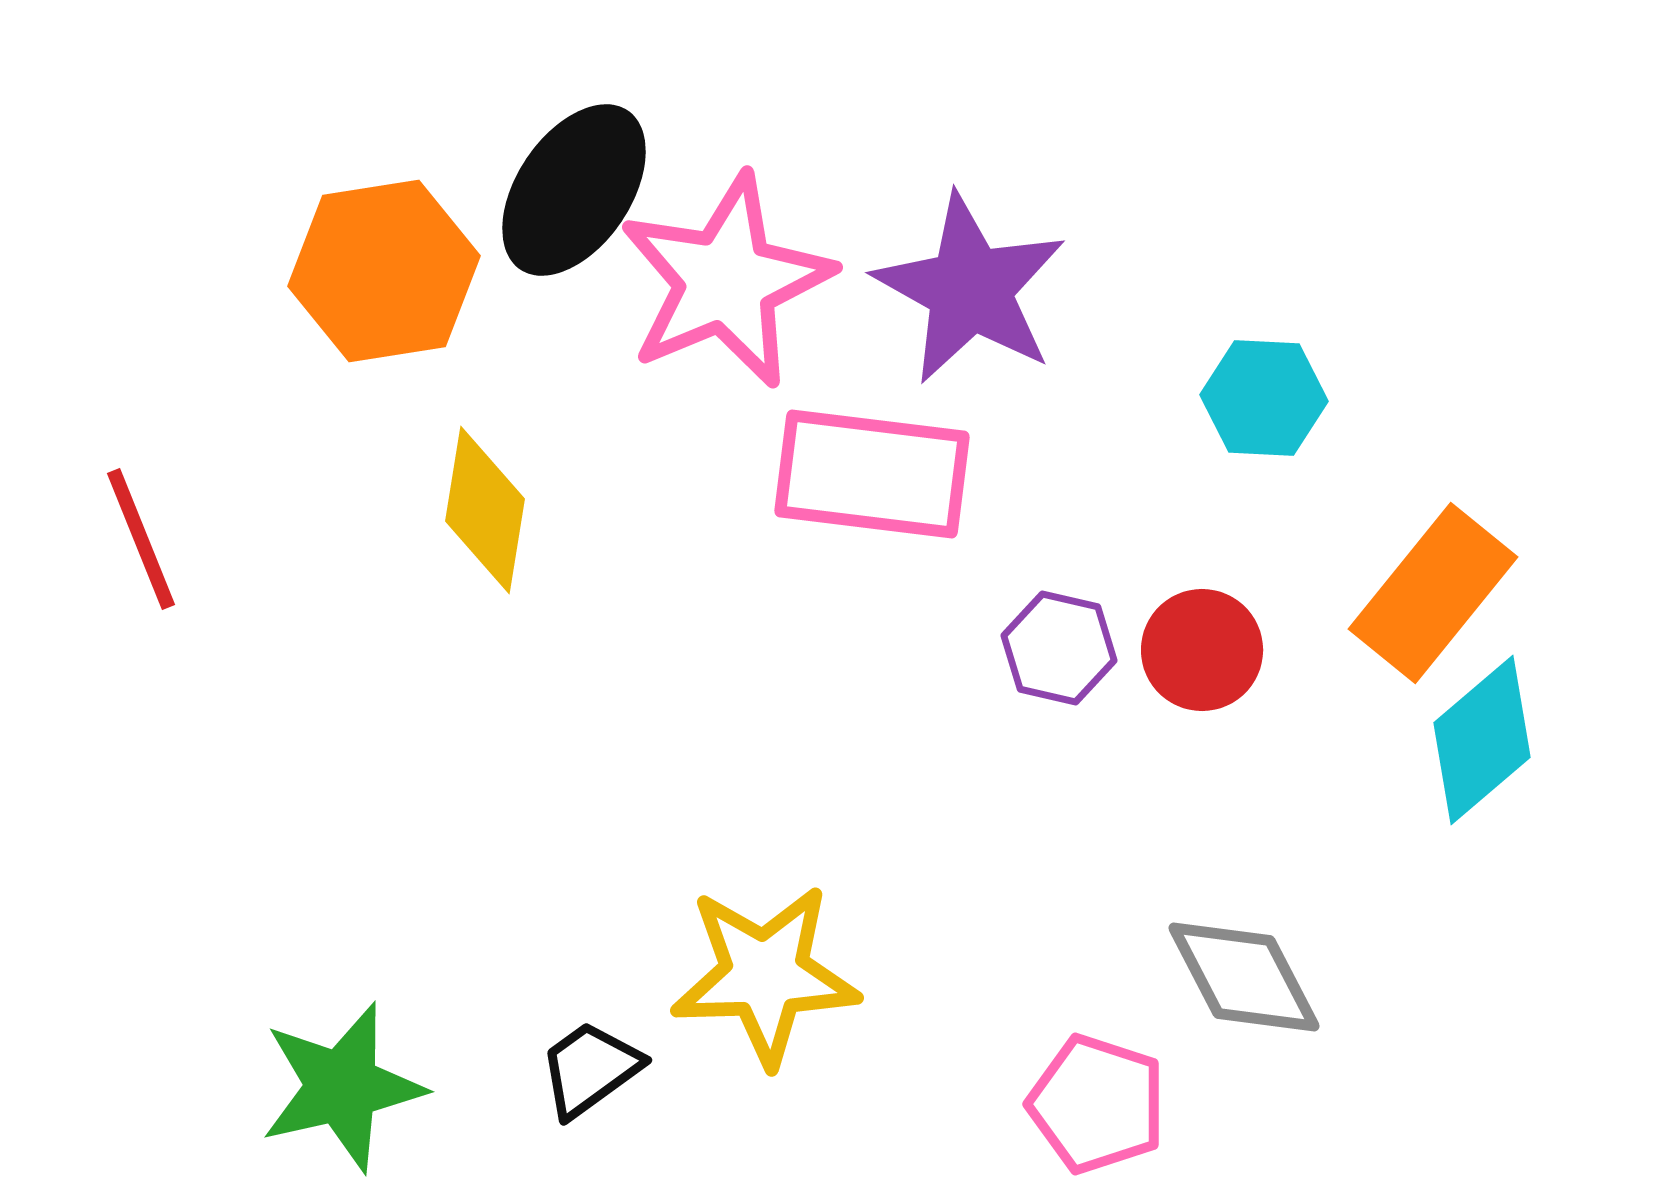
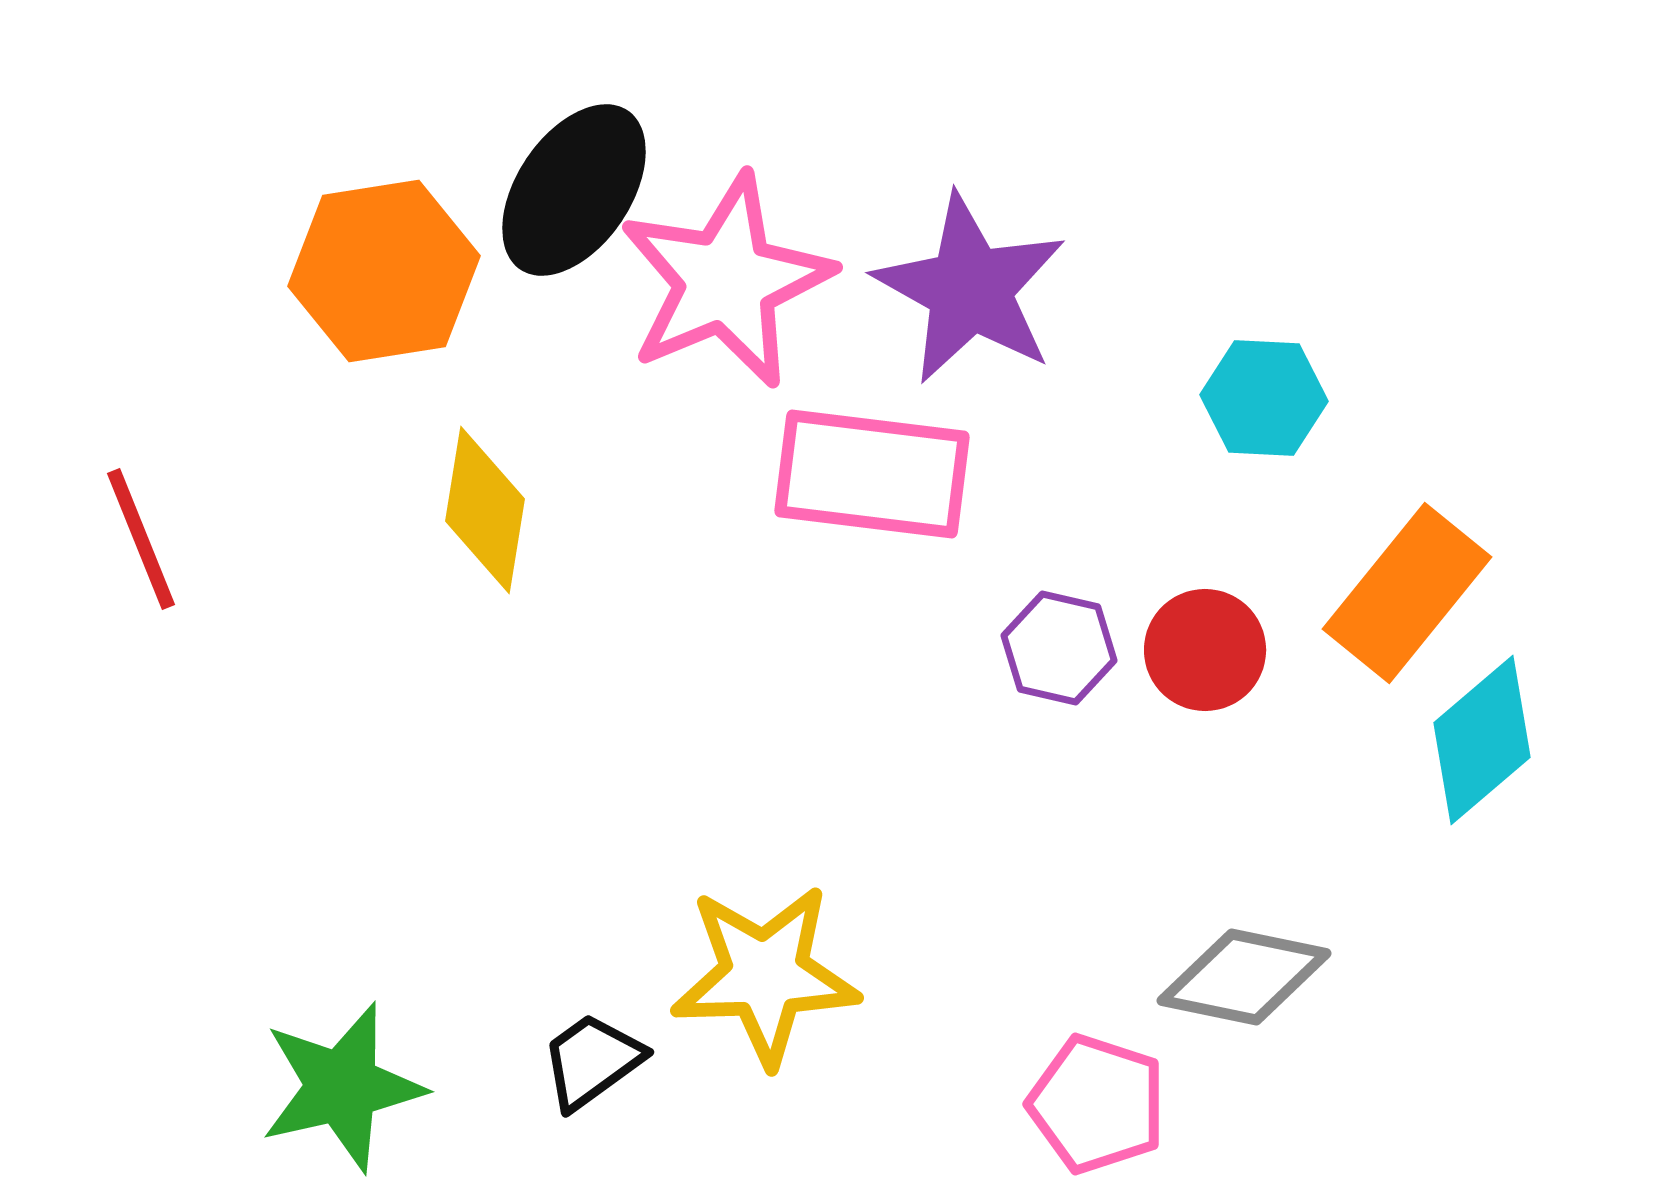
orange rectangle: moved 26 px left
red circle: moved 3 px right
gray diamond: rotated 51 degrees counterclockwise
black trapezoid: moved 2 px right, 8 px up
